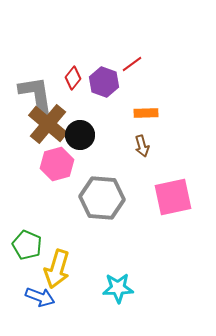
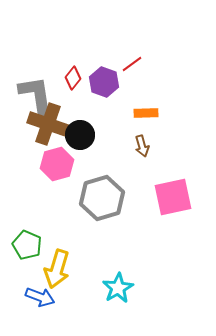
brown cross: rotated 21 degrees counterclockwise
gray hexagon: rotated 21 degrees counterclockwise
cyan star: rotated 28 degrees counterclockwise
